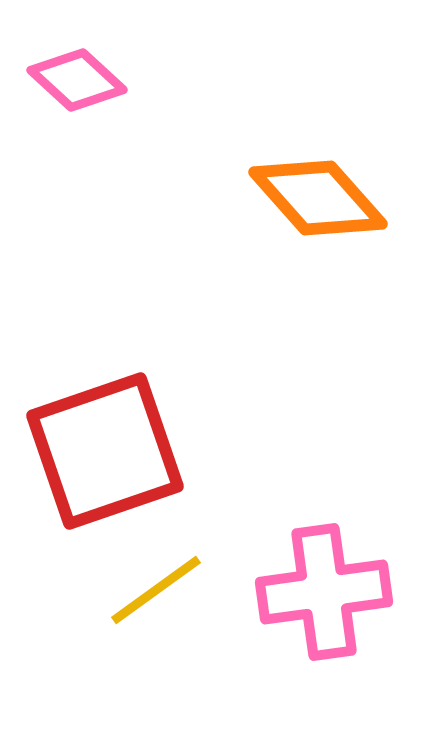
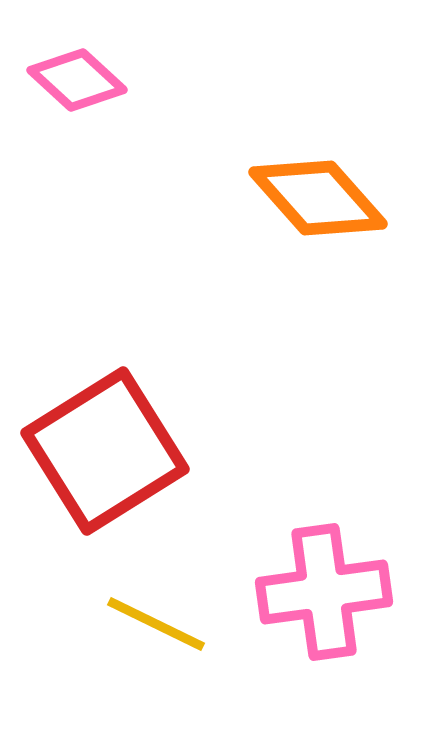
red square: rotated 13 degrees counterclockwise
yellow line: moved 34 px down; rotated 62 degrees clockwise
